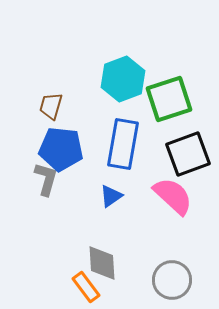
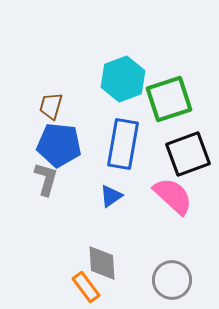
blue pentagon: moved 2 px left, 4 px up
